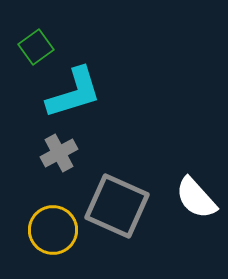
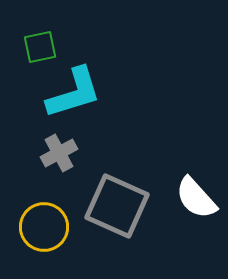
green square: moved 4 px right; rotated 24 degrees clockwise
yellow circle: moved 9 px left, 3 px up
